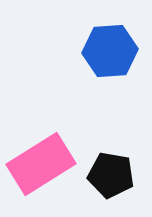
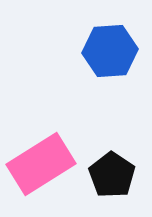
black pentagon: moved 1 px right; rotated 24 degrees clockwise
